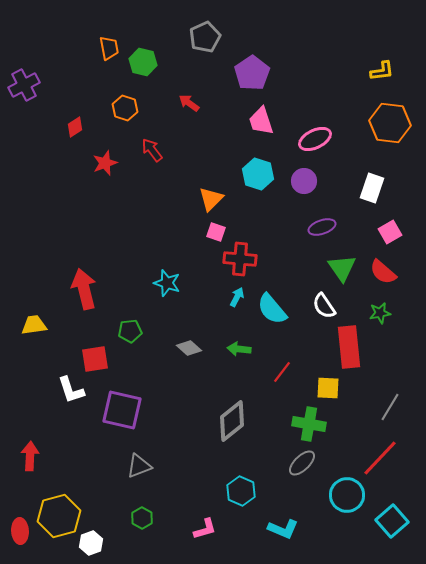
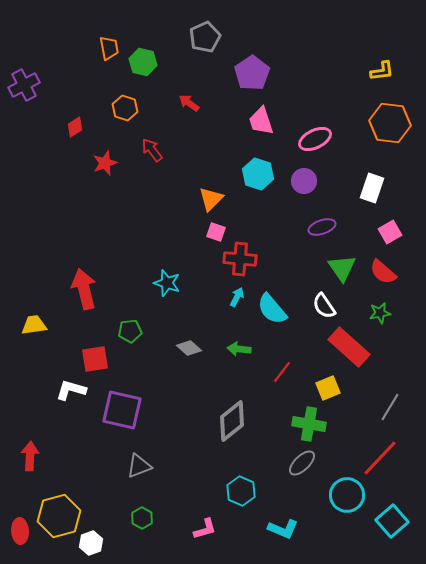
red rectangle at (349, 347): rotated 42 degrees counterclockwise
yellow square at (328, 388): rotated 25 degrees counterclockwise
white L-shape at (71, 390): rotated 124 degrees clockwise
